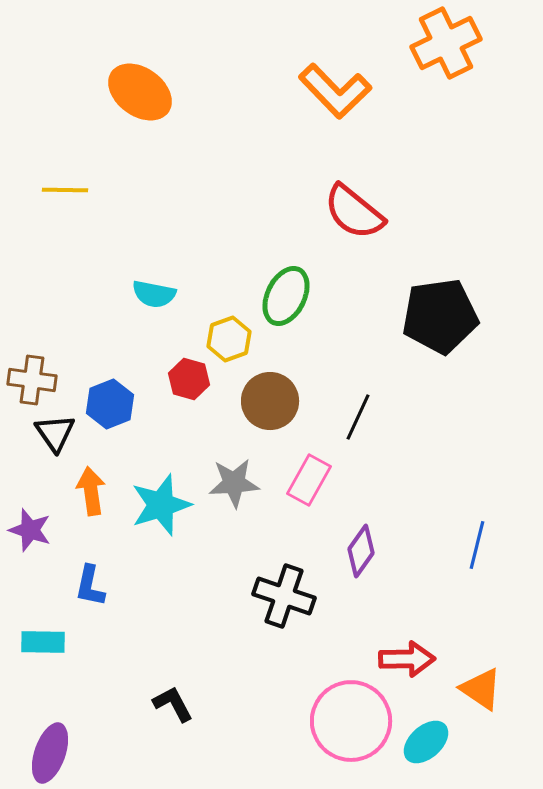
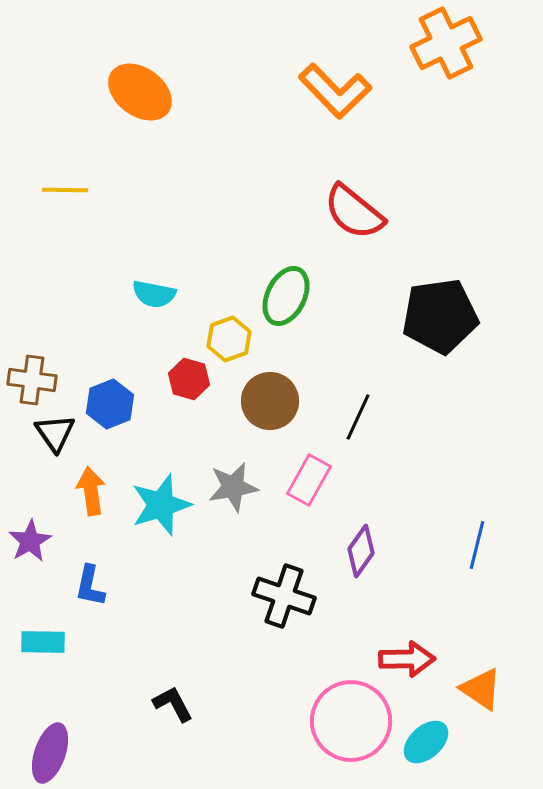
gray star: moved 1 px left, 4 px down; rotated 6 degrees counterclockwise
purple star: moved 11 px down; rotated 24 degrees clockwise
